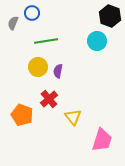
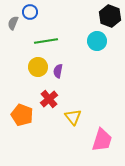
blue circle: moved 2 px left, 1 px up
